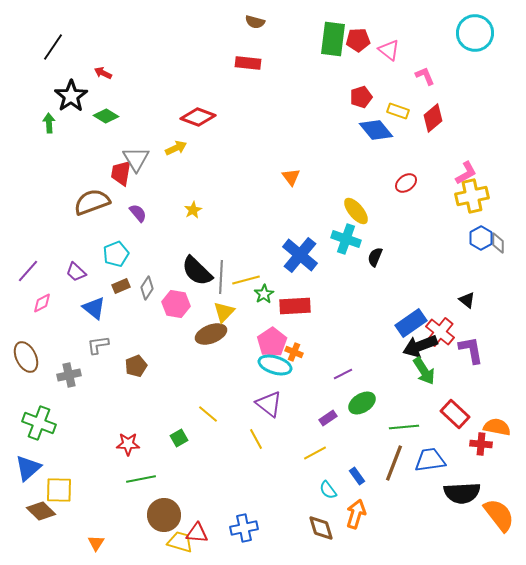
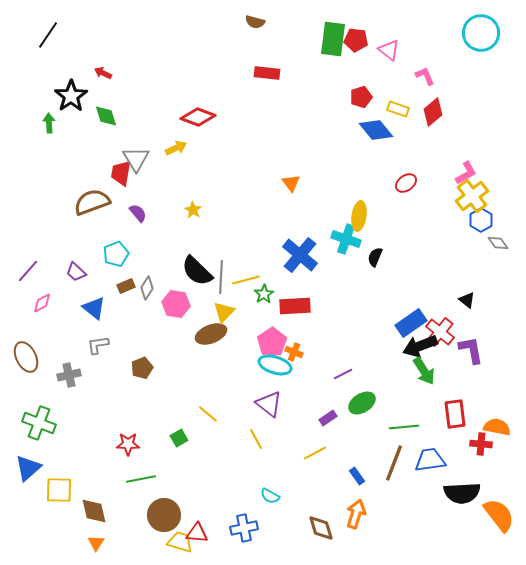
cyan circle at (475, 33): moved 6 px right
red pentagon at (358, 40): moved 2 px left; rotated 10 degrees clockwise
black line at (53, 47): moved 5 px left, 12 px up
red rectangle at (248, 63): moved 19 px right, 10 px down
yellow rectangle at (398, 111): moved 2 px up
green diamond at (106, 116): rotated 40 degrees clockwise
red diamond at (433, 118): moved 6 px up
orange triangle at (291, 177): moved 6 px down
yellow cross at (472, 196): rotated 24 degrees counterclockwise
yellow star at (193, 210): rotated 12 degrees counterclockwise
yellow ellipse at (356, 211): moved 3 px right, 5 px down; rotated 48 degrees clockwise
blue hexagon at (481, 238): moved 18 px up
gray diamond at (498, 243): rotated 35 degrees counterclockwise
brown rectangle at (121, 286): moved 5 px right
brown pentagon at (136, 366): moved 6 px right, 2 px down
red rectangle at (455, 414): rotated 40 degrees clockwise
cyan semicircle at (328, 490): moved 58 px left, 6 px down; rotated 24 degrees counterclockwise
brown diamond at (41, 511): moved 53 px right; rotated 32 degrees clockwise
